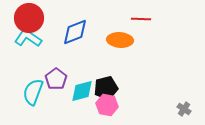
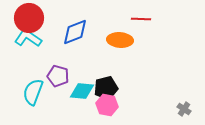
purple pentagon: moved 2 px right, 3 px up; rotated 20 degrees counterclockwise
cyan diamond: rotated 20 degrees clockwise
